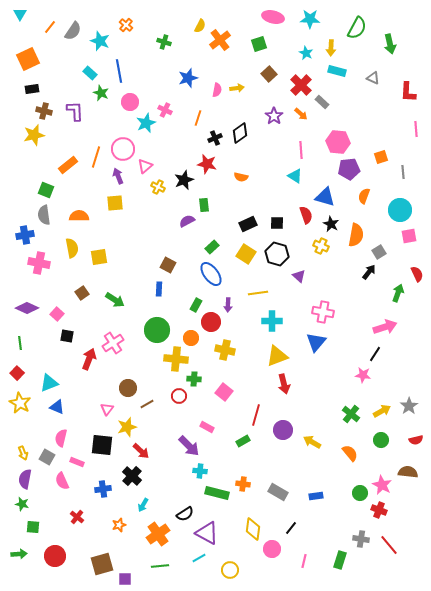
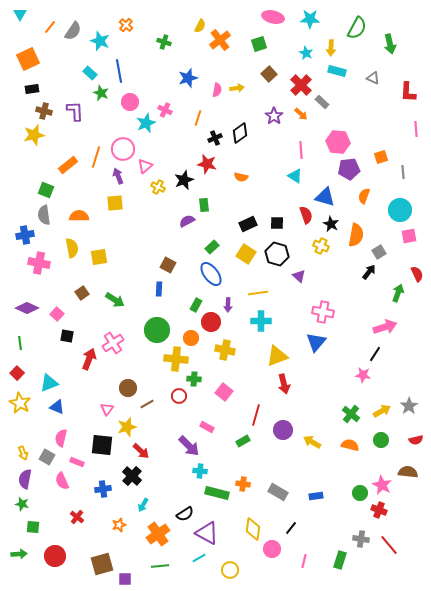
cyan cross at (272, 321): moved 11 px left
orange semicircle at (350, 453): moved 8 px up; rotated 36 degrees counterclockwise
